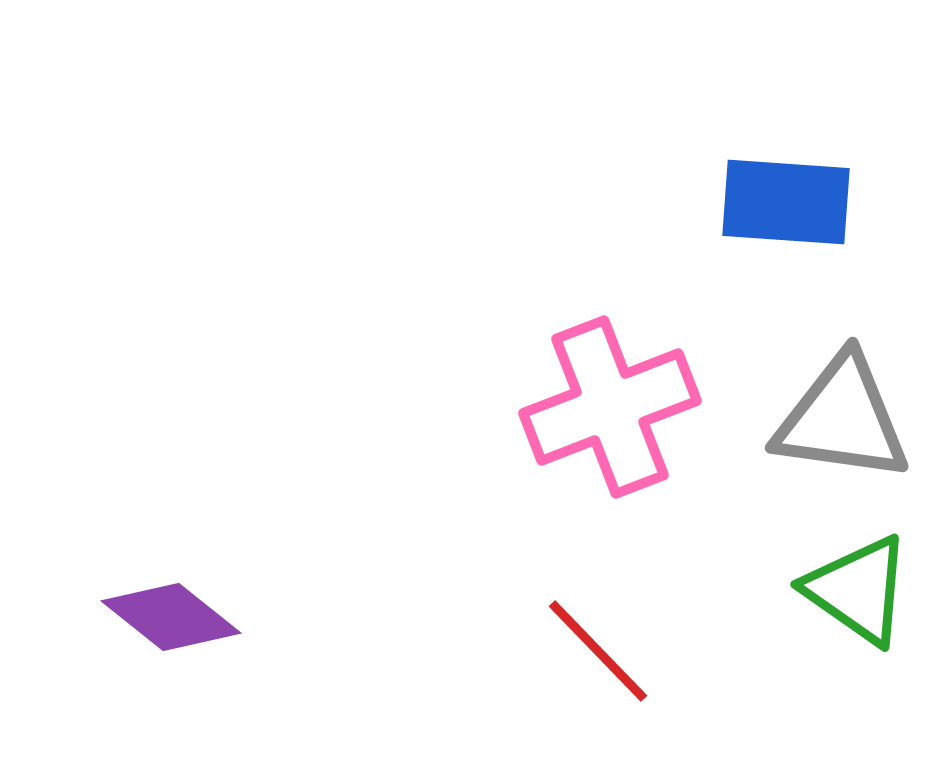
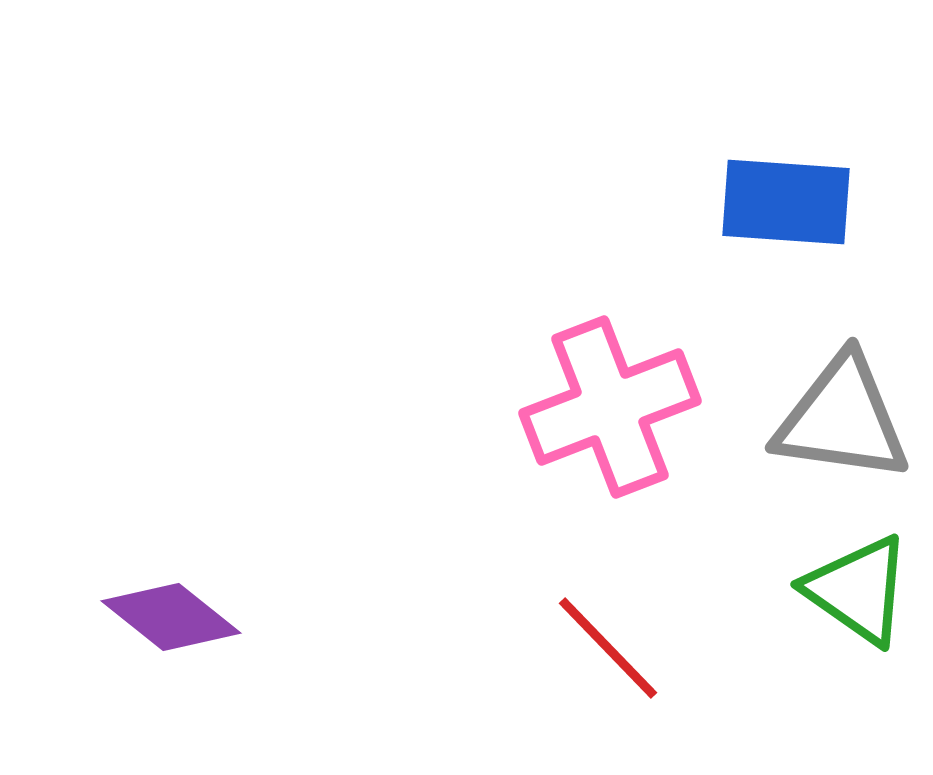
red line: moved 10 px right, 3 px up
